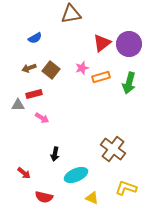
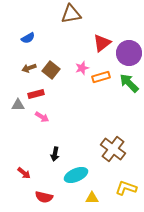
blue semicircle: moved 7 px left
purple circle: moved 9 px down
green arrow: rotated 120 degrees clockwise
red rectangle: moved 2 px right
pink arrow: moved 1 px up
yellow triangle: rotated 24 degrees counterclockwise
